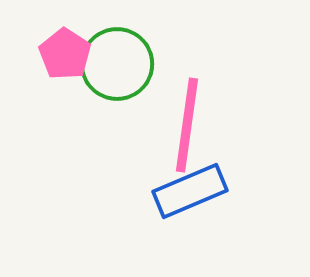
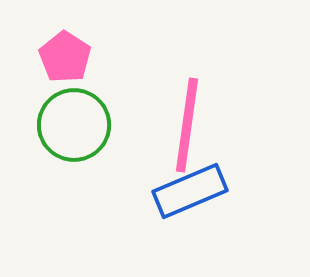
pink pentagon: moved 3 px down
green circle: moved 43 px left, 61 px down
